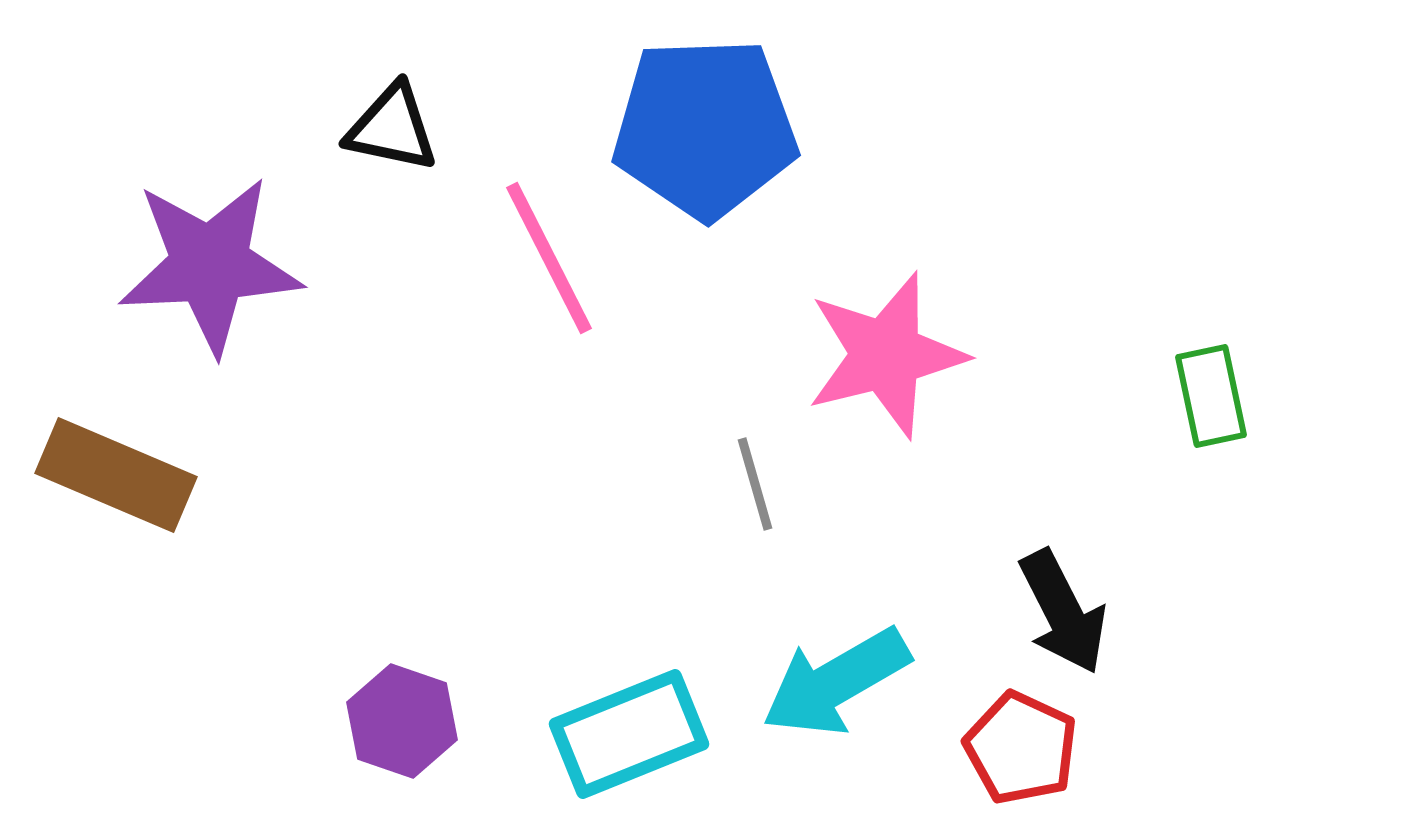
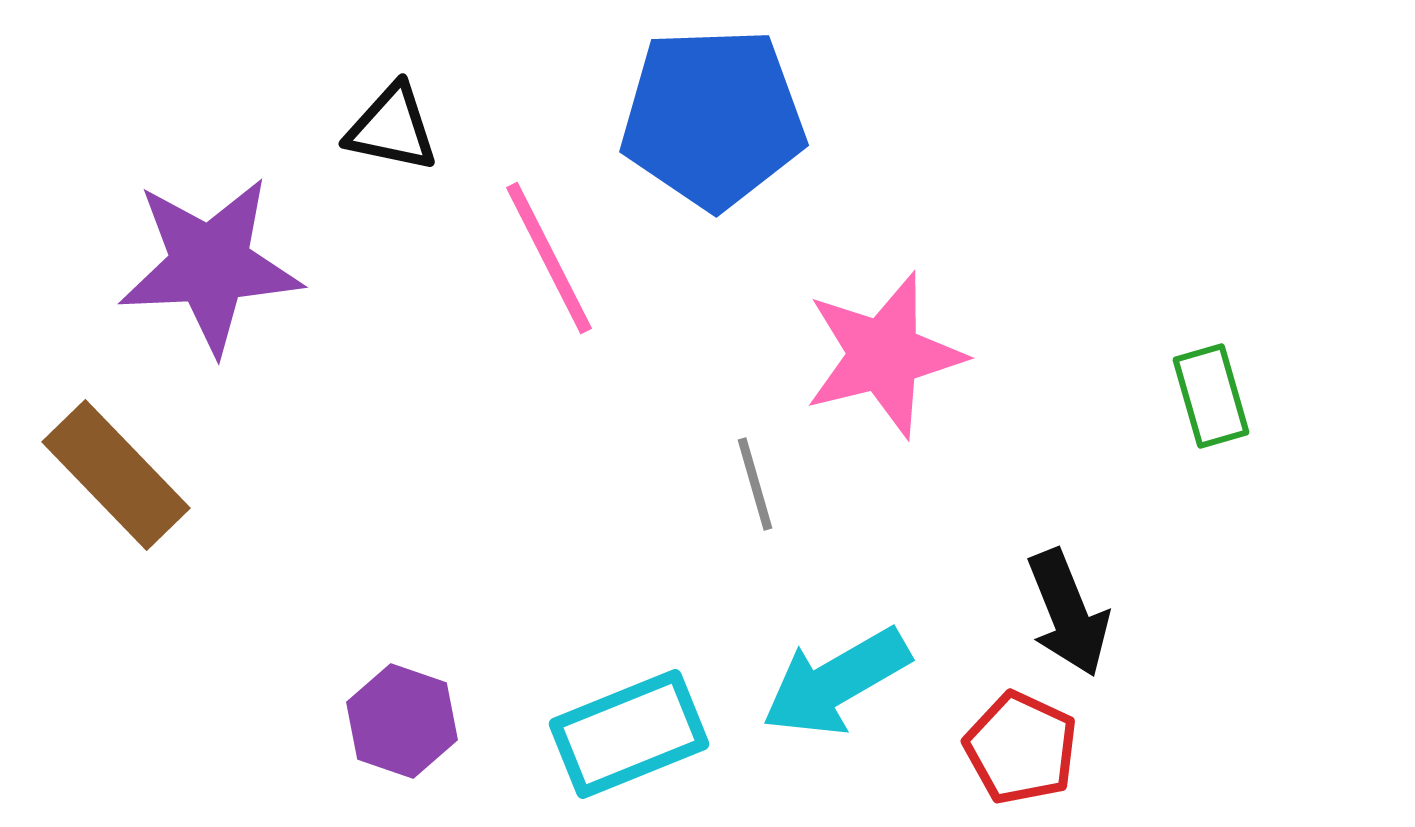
blue pentagon: moved 8 px right, 10 px up
pink star: moved 2 px left
green rectangle: rotated 4 degrees counterclockwise
brown rectangle: rotated 23 degrees clockwise
black arrow: moved 5 px right, 1 px down; rotated 5 degrees clockwise
